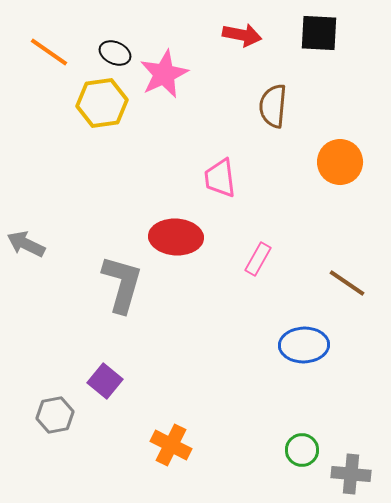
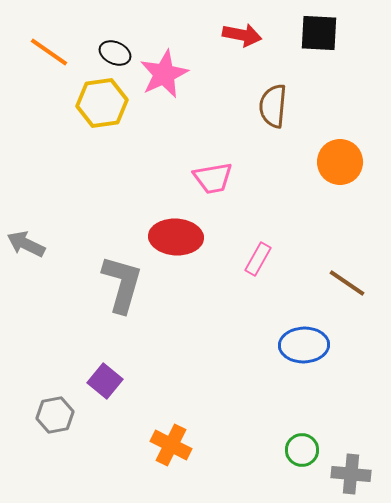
pink trapezoid: moved 7 px left; rotated 93 degrees counterclockwise
